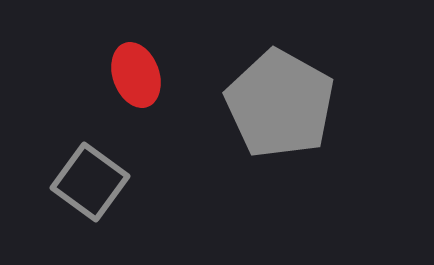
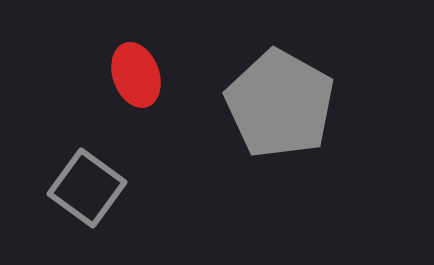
gray square: moved 3 px left, 6 px down
